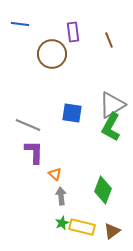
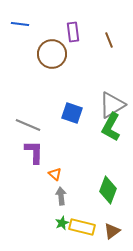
blue square: rotated 10 degrees clockwise
green diamond: moved 5 px right
